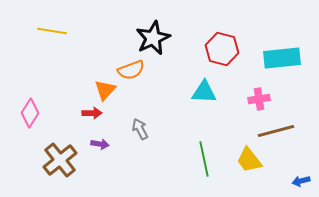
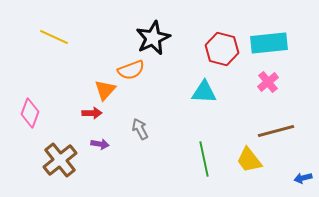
yellow line: moved 2 px right, 6 px down; rotated 16 degrees clockwise
cyan rectangle: moved 13 px left, 15 px up
pink cross: moved 9 px right, 17 px up; rotated 30 degrees counterclockwise
pink diamond: rotated 12 degrees counterclockwise
blue arrow: moved 2 px right, 3 px up
